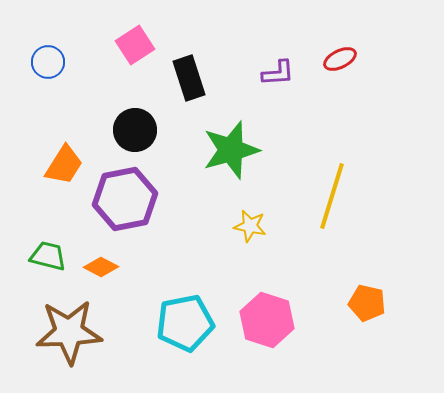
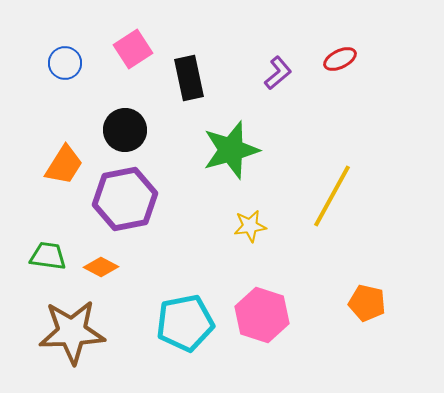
pink square: moved 2 px left, 4 px down
blue circle: moved 17 px right, 1 px down
purple L-shape: rotated 36 degrees counterclockwise
black rectangle: rotated 6 degrees clockwise
black circle: moved 10 px left
yellow line: rotated 12 degrees clockwise
yellow star: rotated 20 degrees counterclockwise
green trapezoid: rotated 6 degrees counterclockwise
pink hexagon: moved 5 px left, 5 px up
brown star: moved 3 px right
